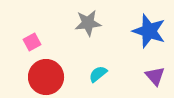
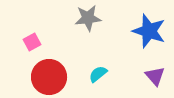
gray star: moved 5 px up
red circle: moved 3 px right
